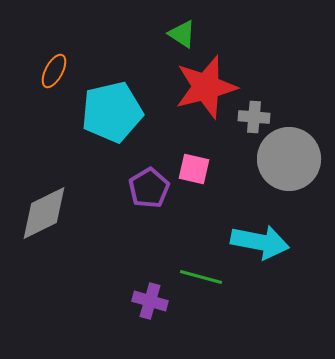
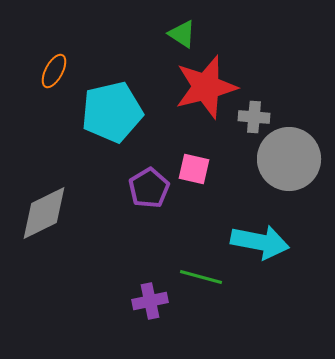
purple cross: rotated 28 degrees counterclockwise
